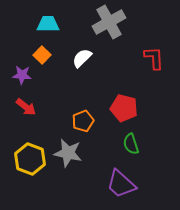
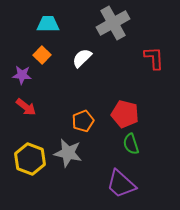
gray cross: moved 4 px right, 1 px down
red pentagon: moved 1 px right, 6 px down
